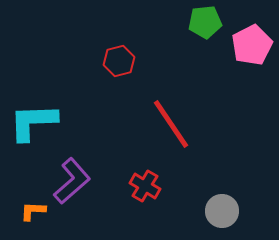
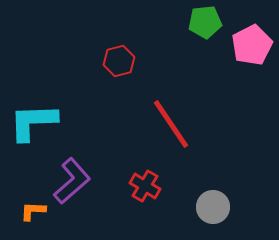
gray circle: moved 9 px left, 4 px up
